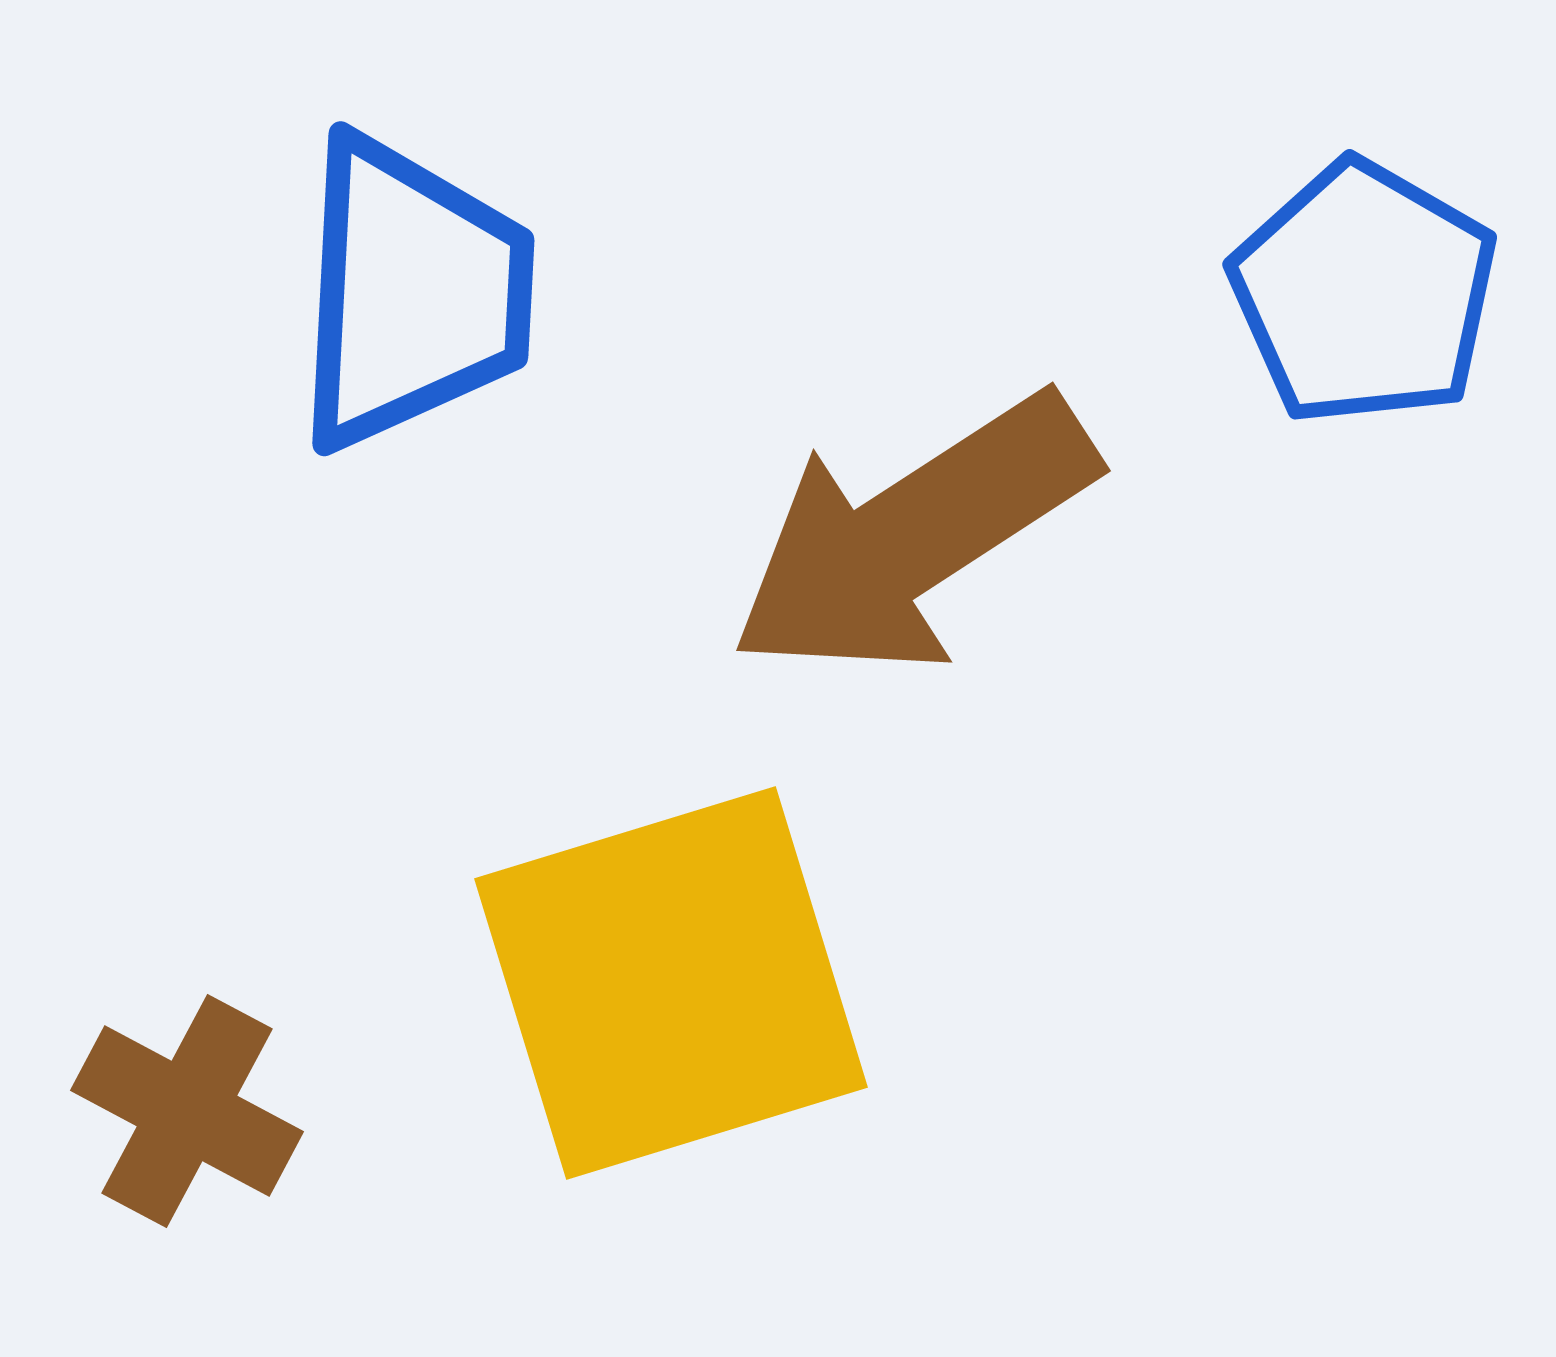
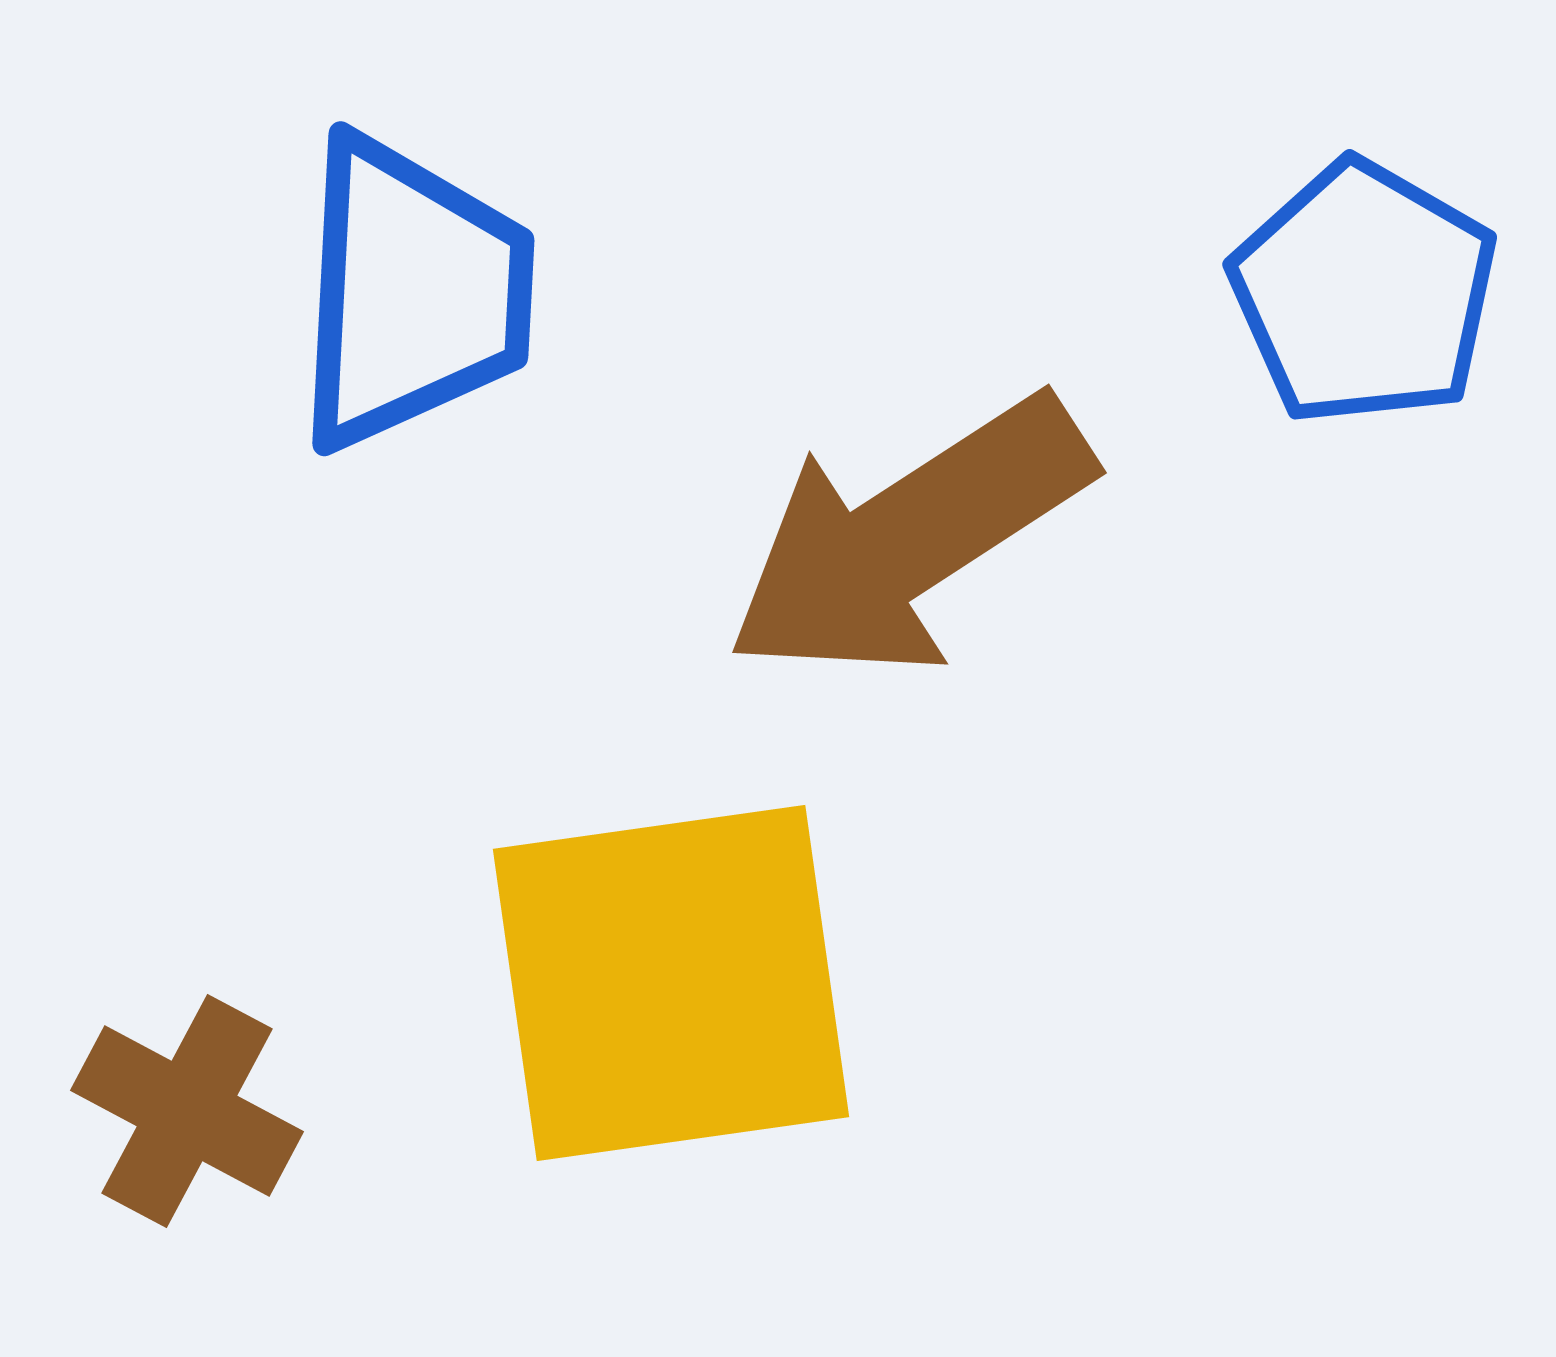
brown arrow: moved 4 px left, 2 px down
yellow square: rotated 9 degrees clockwise
